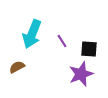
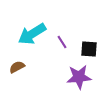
cyan arrow: rotated 36 degrees clockwise
purple line: moved 1 px down
purple star: moved 2 px left, 3 px down; rotated 15 degrees clockwise
